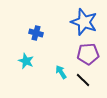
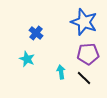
blue cross: rotated 24 degrees clockwise
cyan star: moved 1 px right, 2 px up
cyan arrow: rotated 24 degrees clockwise
black line: moved 1 px right, 2 px up
